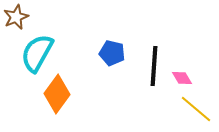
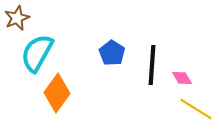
brown star: moved 1 px right, 1 px down
blue pentagon: rotated 20 degrees clockwise
black line: moved 2 px left, 1 px up
orange diamond: moved 1 px up
yellow line: rotated 8 degrees counterclockwise
